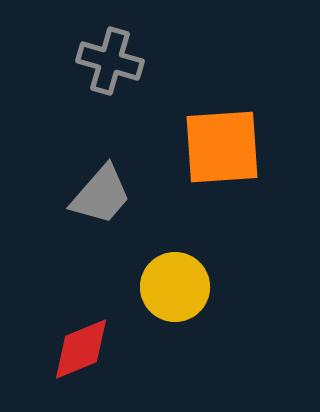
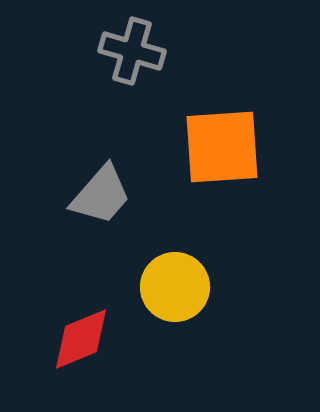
gray cross: moved 22 px right, 10 px up
red diamond: moved 10 px up
